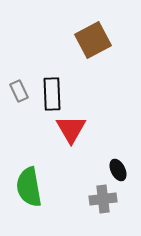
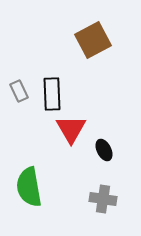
black ellipse: moved 14 px left, 20 px up
gray cross: rotated 16 degrees clockwise
